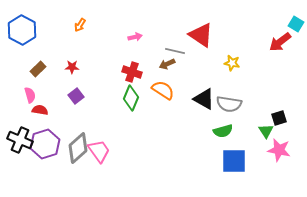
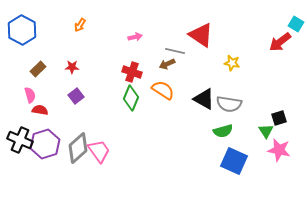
blue square: rotated 24 degrees clockwise
